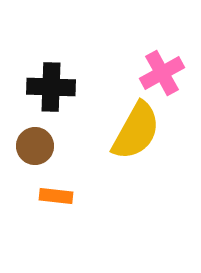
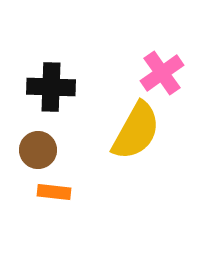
pink cross: rotated 6 degrees counterclockwise
brown circle: moved 3 px right, 4 px down
orange rectangle: moved 2 px left, 4 px up
